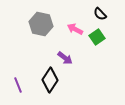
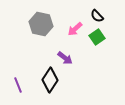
black semicircle: moved 3 px left, 2 px down
pink arrow: rotated 70 degrees counterclockwise
